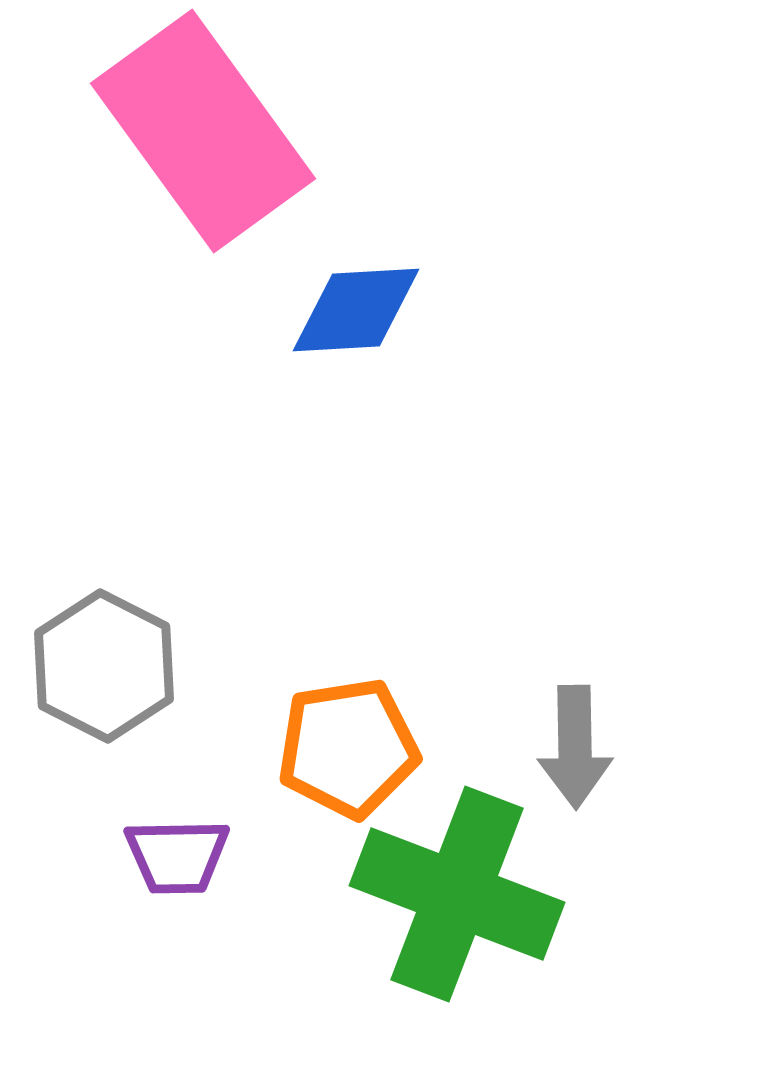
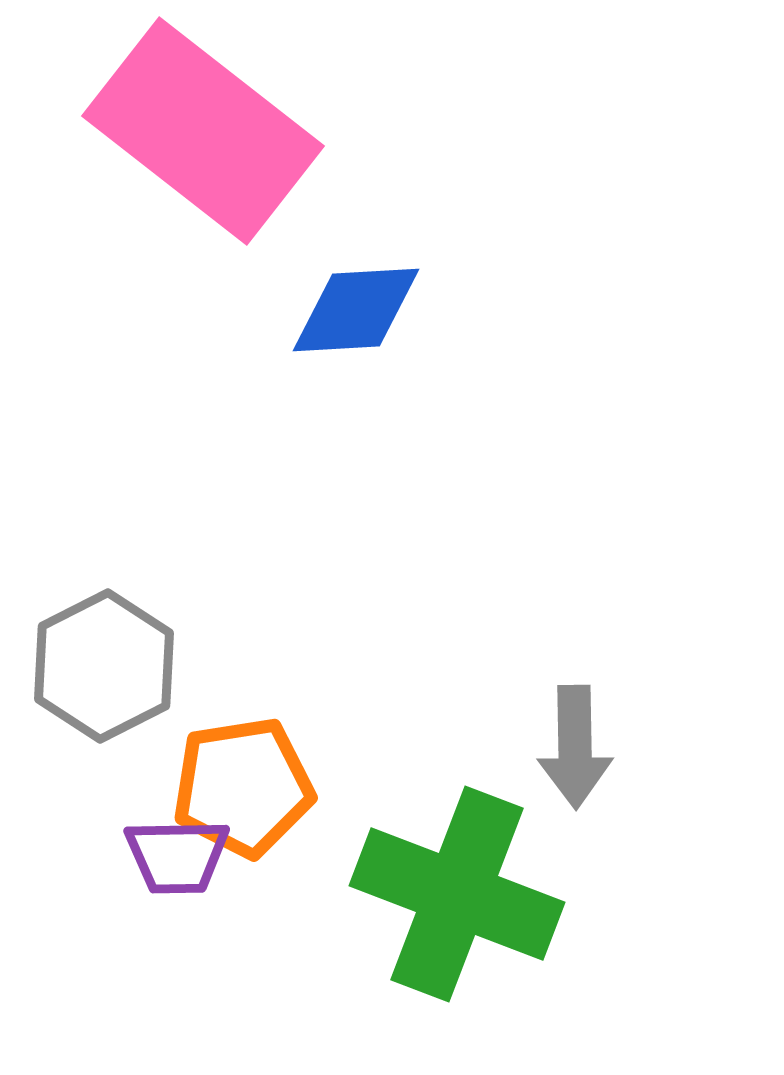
pink rectangle: rotated 16 degrees counterclockwise
gray hexagon: rotated 6 degrees clockwise
orange pentagon: moved 105 px left, 39 px down
